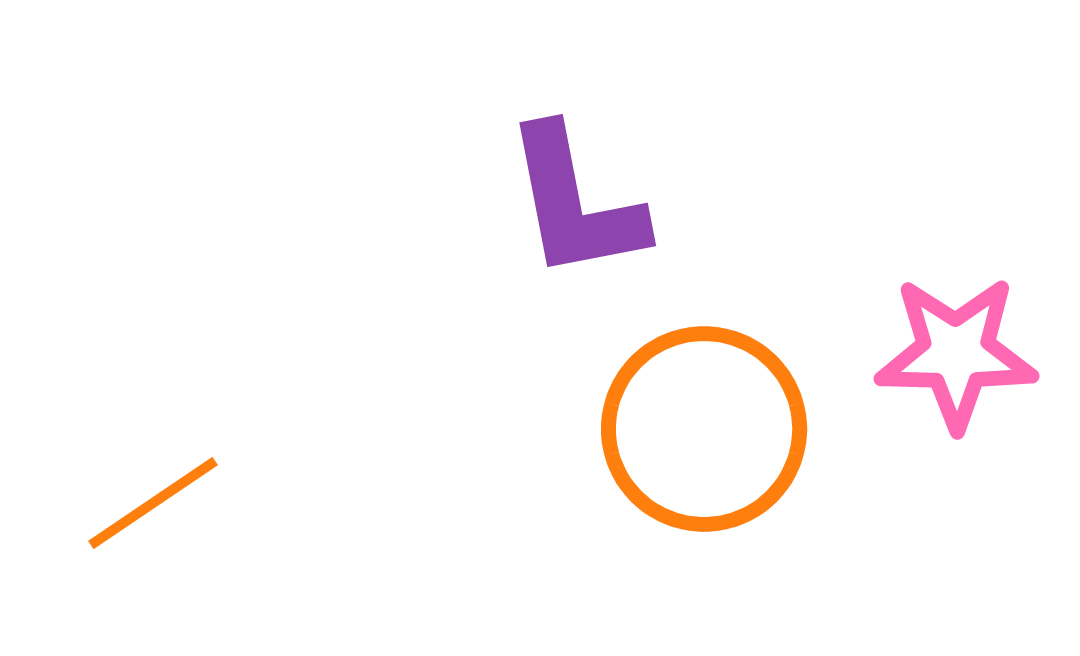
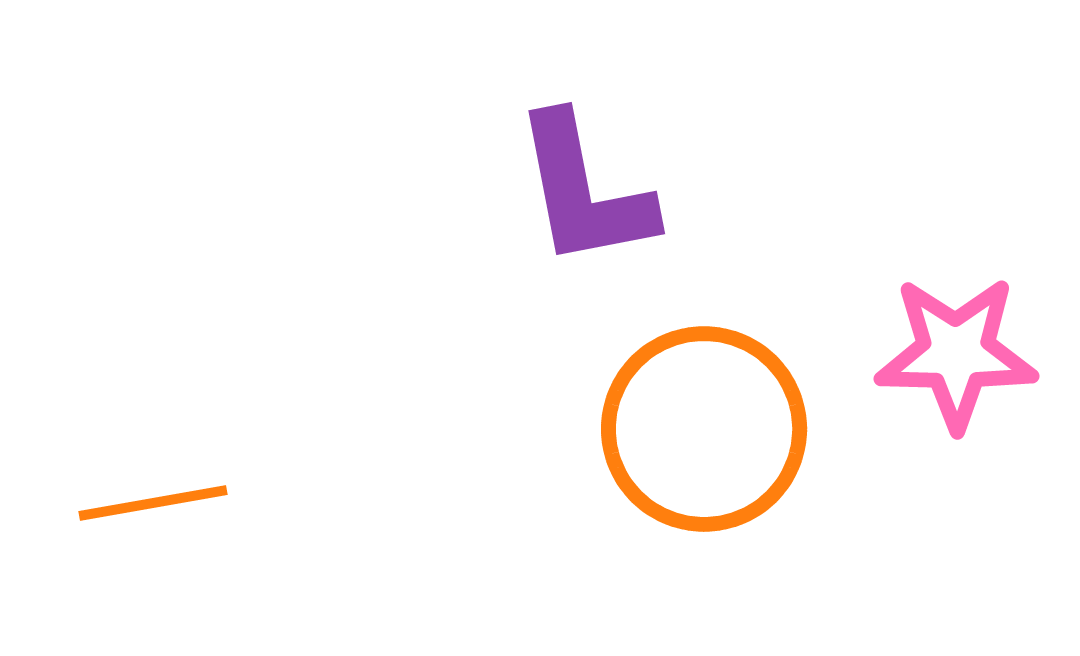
purple L-shape: moved 9 px right, 12 px up
orange line: rotated 24 degrees clockwise
